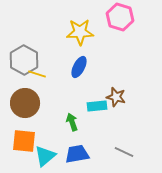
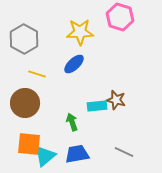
gray hexagon: moved 21 px up
blue ellipse: moved 5 px left, 3 px up; rotated 20 degrees clockwise
brown star: moved 3 px down
orange square: moved 5 px right, 3 px down
